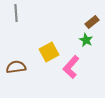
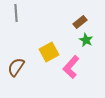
brown rectangle: moved 12 px left
brown semicircle: rotated 48 degrees counterclockwise
